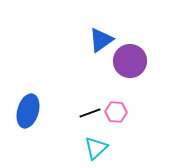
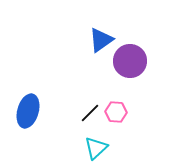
black line: rotated 25 degrees counterclockwise
